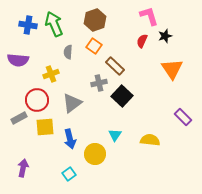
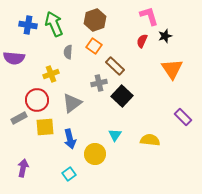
purple semicircle: moved 4 px left, 2 px up
